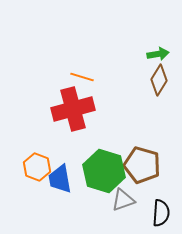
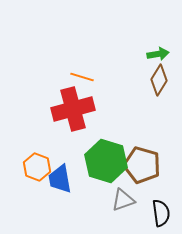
green hexagon: moved 2 px right, 10 px up
black semicircle: rotated 12 degrees counterclockwise
